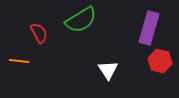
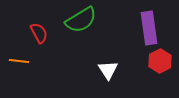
purple rectangle: rotated 24 degrees counterclockwise
red hexagon: rotated 20 degrees clockwise
